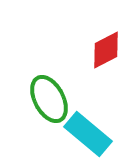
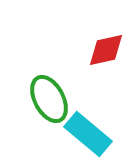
red diamond: rotated 15 degrees clockwise
